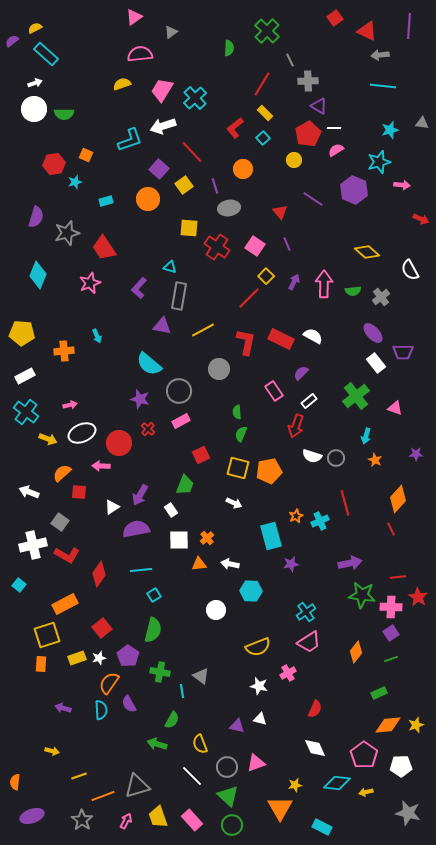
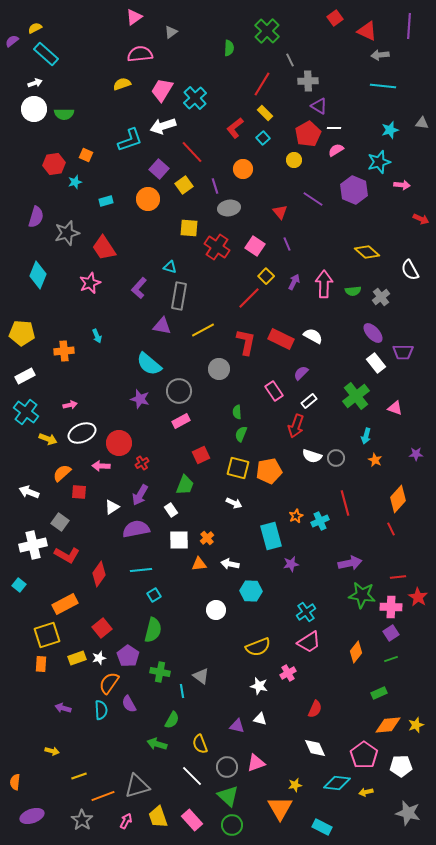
red cross at (148, 429): moved 6 px left, 34 px down; rotated 16 degrees clockwise
